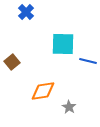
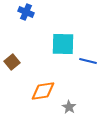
blue cross: rotated 21 degrees counterclockwise
